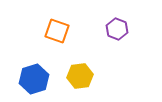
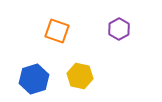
purple hexagon: moved 2 px right; rotated 10 degrees clockwise
yellow hexagon: rotated 20 degrees clockwise
